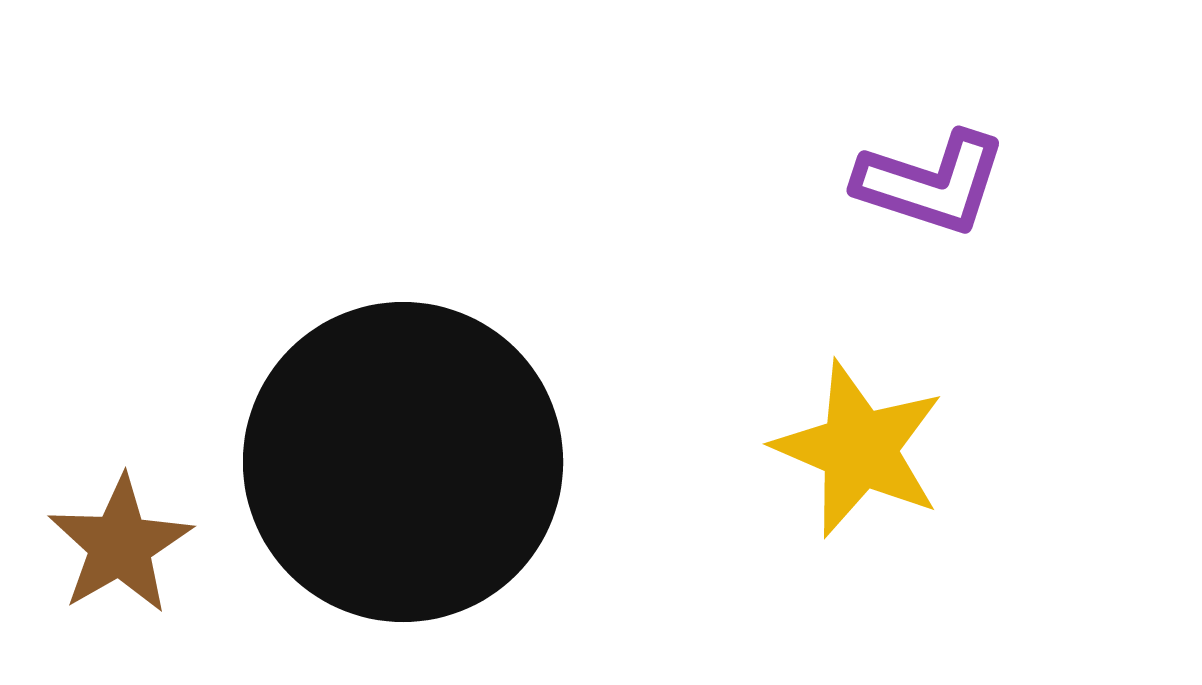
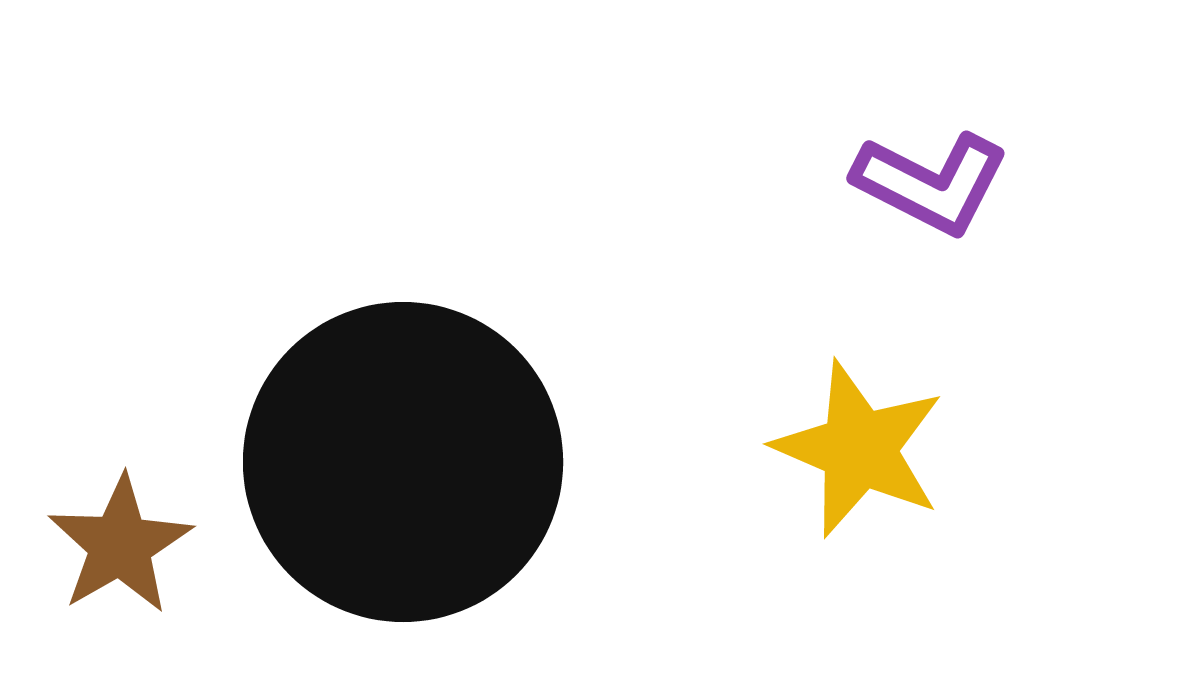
purple L-shape: rotated 9 degrees clockwise
